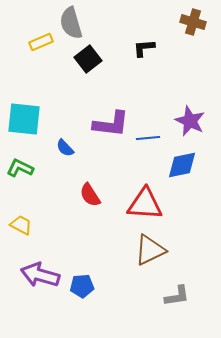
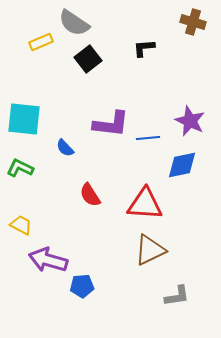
gray semicircle: moved 3 px right; rotated 40 degrees counterclockwise
purple arrow: moved 8 px right, 15 px up
